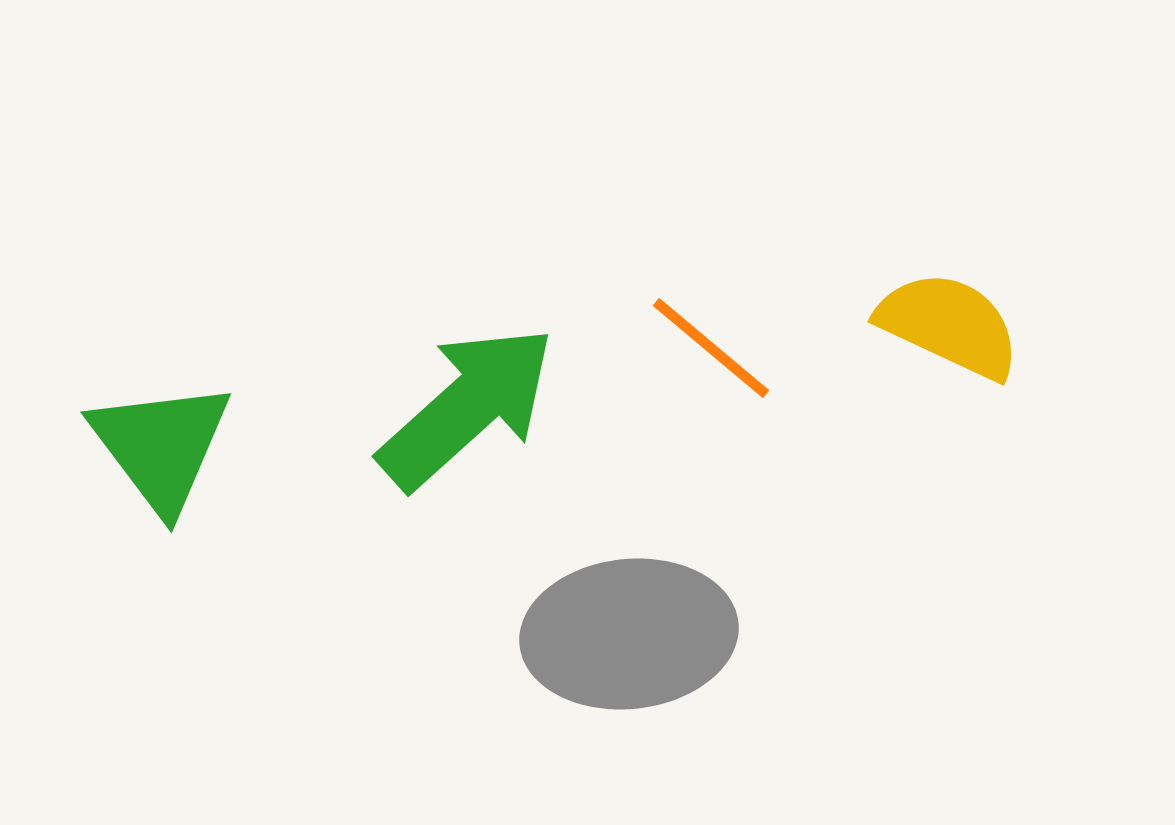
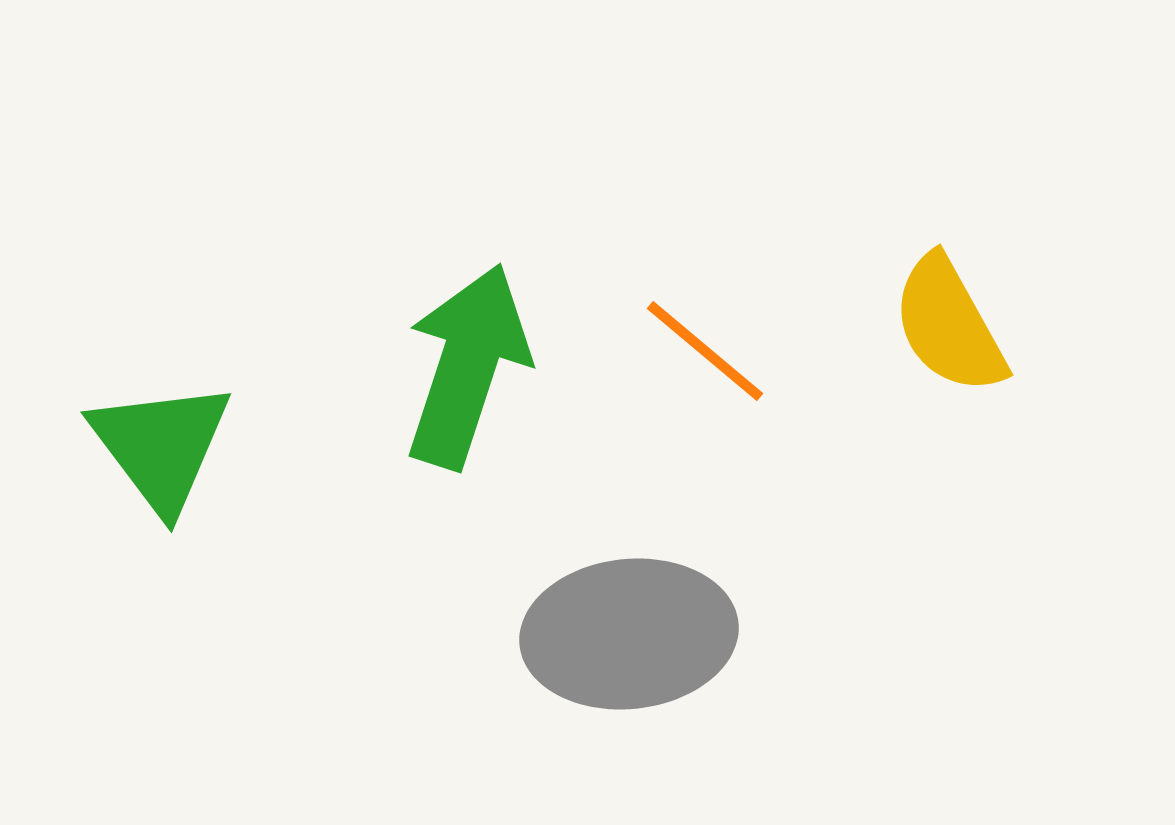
yellow semicircle: rotated 144 degrees counterclockwise
orange line: moved 6 px left, 3 px down
green arrow: moved 41 px up; rotated 30 degrees counterclockwise
